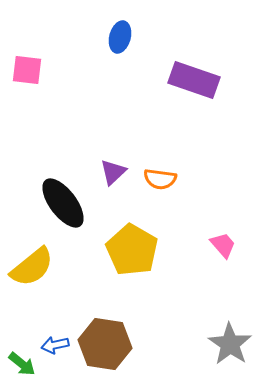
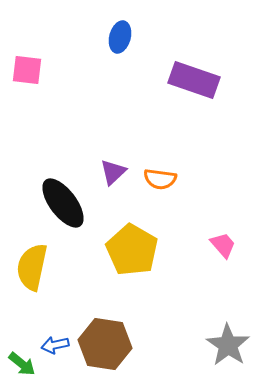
yellow semicircle: rotated 141 degrees clockwise
gray star: moved 2 px left, 1 px down
